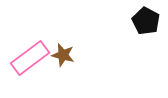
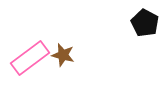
black pentagon: moved 1 px left, 2 px down
